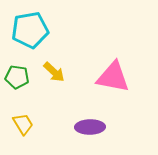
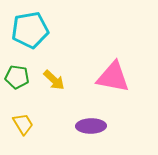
yellow arrow: moved 8 px down
purple ellipse: moved 1 px right, 1 px up
